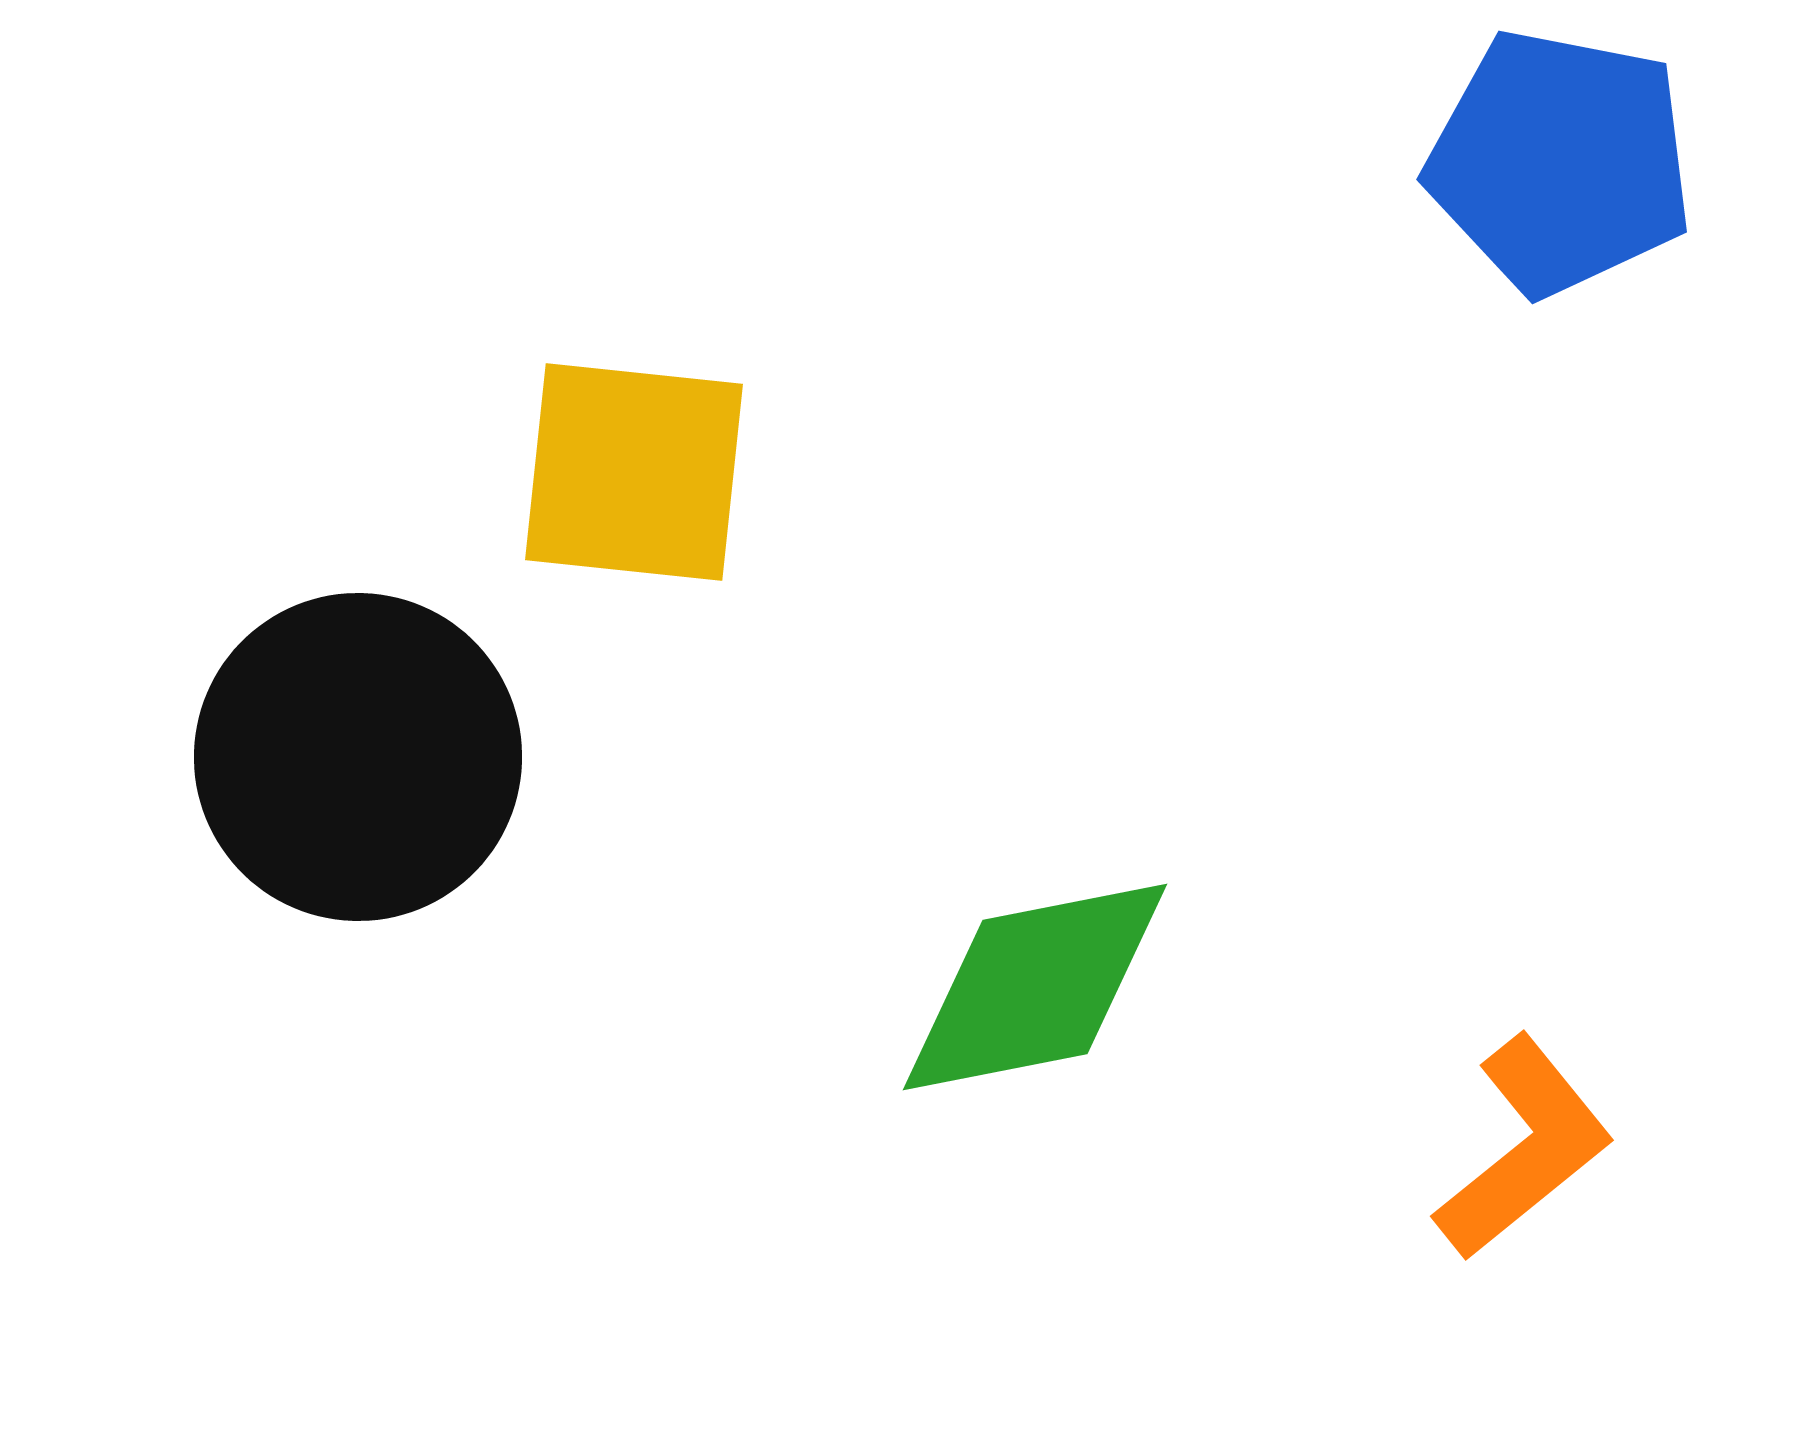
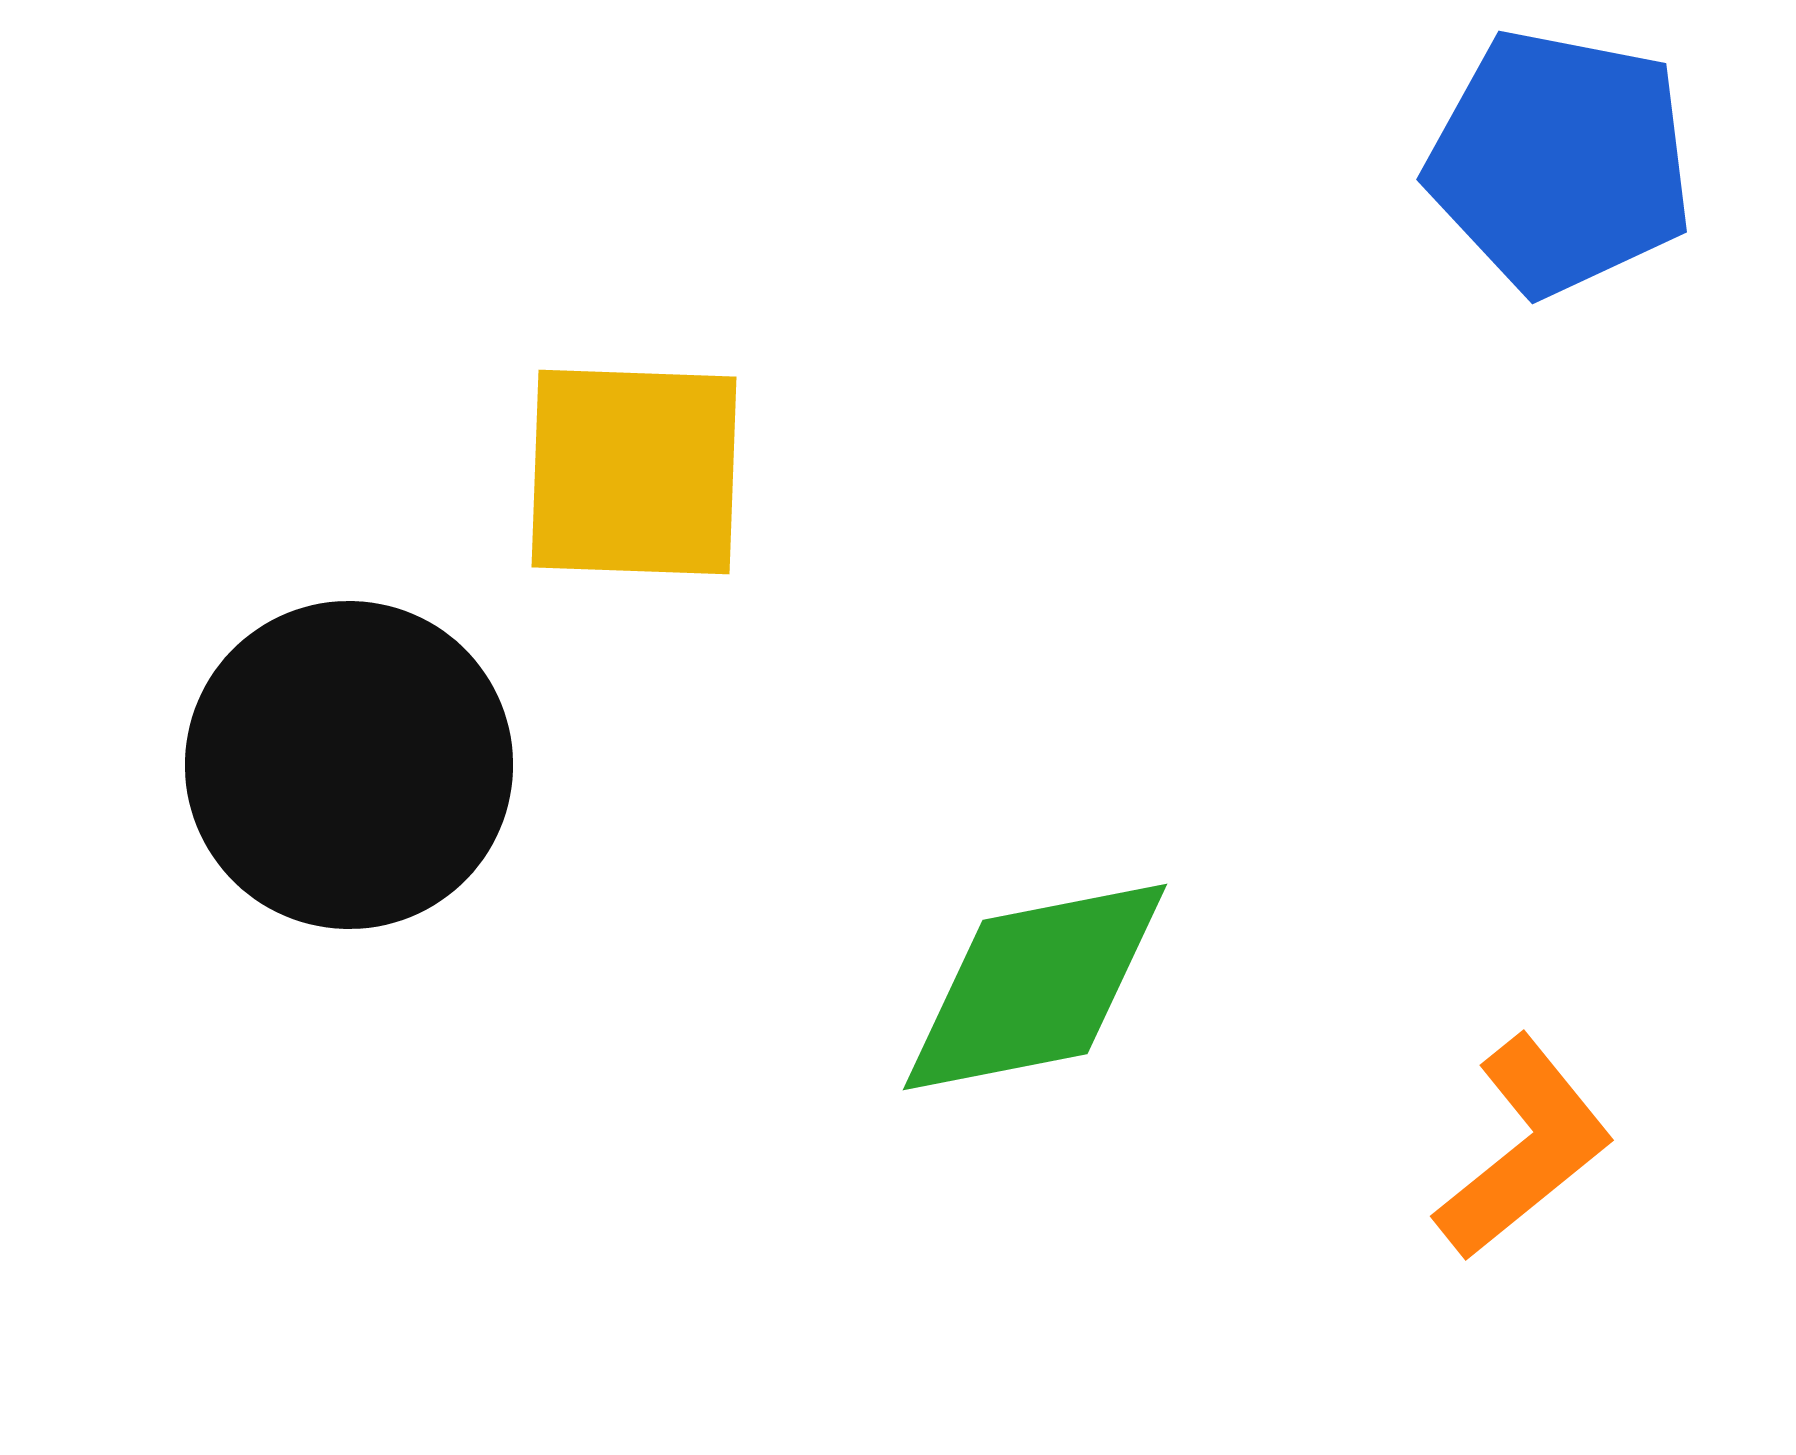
yellow square: rotated 4 degrees counterclockwise
black circle: moved 9 px left, 8 px down
